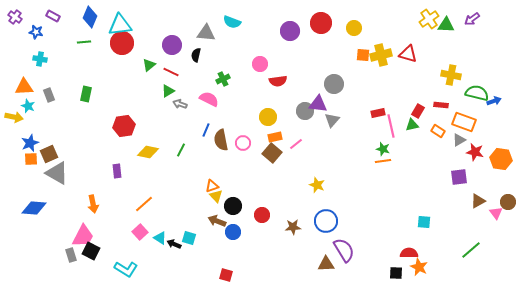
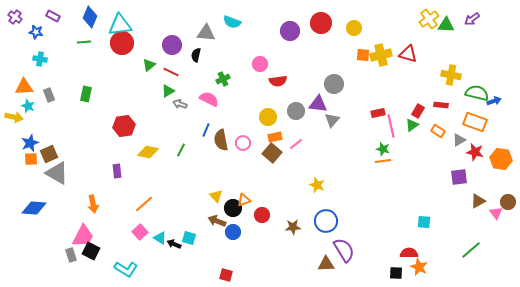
gray circle at (305, 111): moved 9 px left
orange rectangle at (464, 122): moved 11 px right
green triangle at (412, 125): rotated 24 degrees counterclockwise
orange triangle at (212, 186): moved 32 px right, 14 px down
black circle at (233, 206): moved 2 px down
